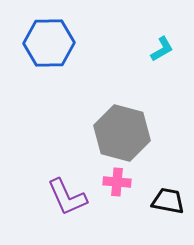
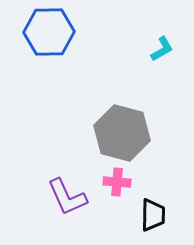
blue hexagon: moved 11 px up
black trapezoid: moved 15 px left, 14 px down; rotated 80 degrees clockwise
